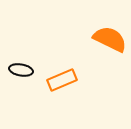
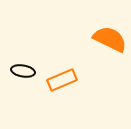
black ellipse: moved 2 px right, 1 px down
